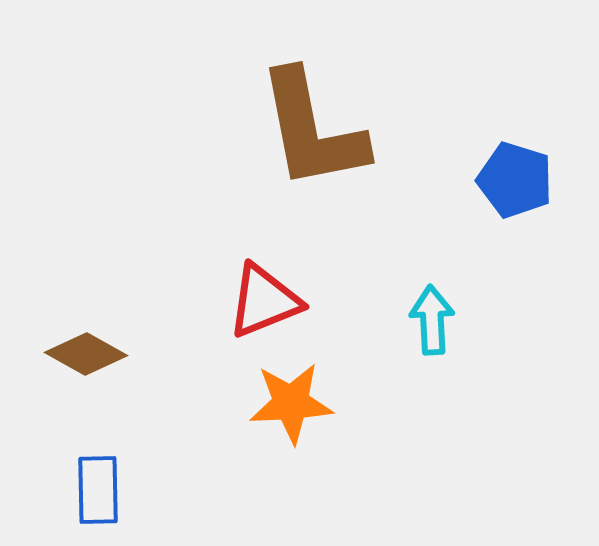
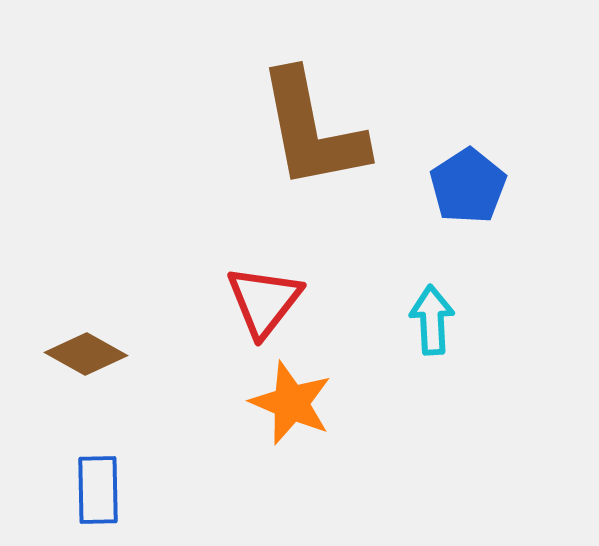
blue pentagon: moved 47 px left, 6 px down; rotated 22 degrees clockwise
red triangle: rotated 30 degrees counterclockwise
orange star: rotated 26 degrees clockwise
